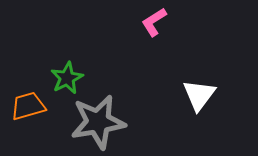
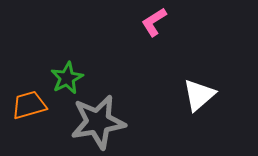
white triangle: rotated 12 degrees clockwise
orange trapezoid: moved 1 px right, 1 px up
